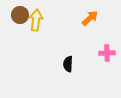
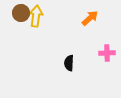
brown circle: moved 1 px right, 2 px up
yellow arrow: moved 4 px up
black semicircle: moved 1 px right, 1 px up
